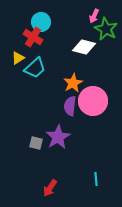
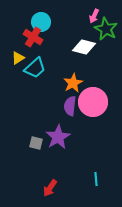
pink circle: moved 1 px down
